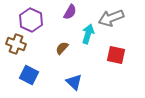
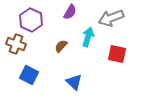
cyan arrow: moved 3 px down
brown semicircle: moved 1 px left, 2 px up
red square: moved 1 px right, 1 px up
